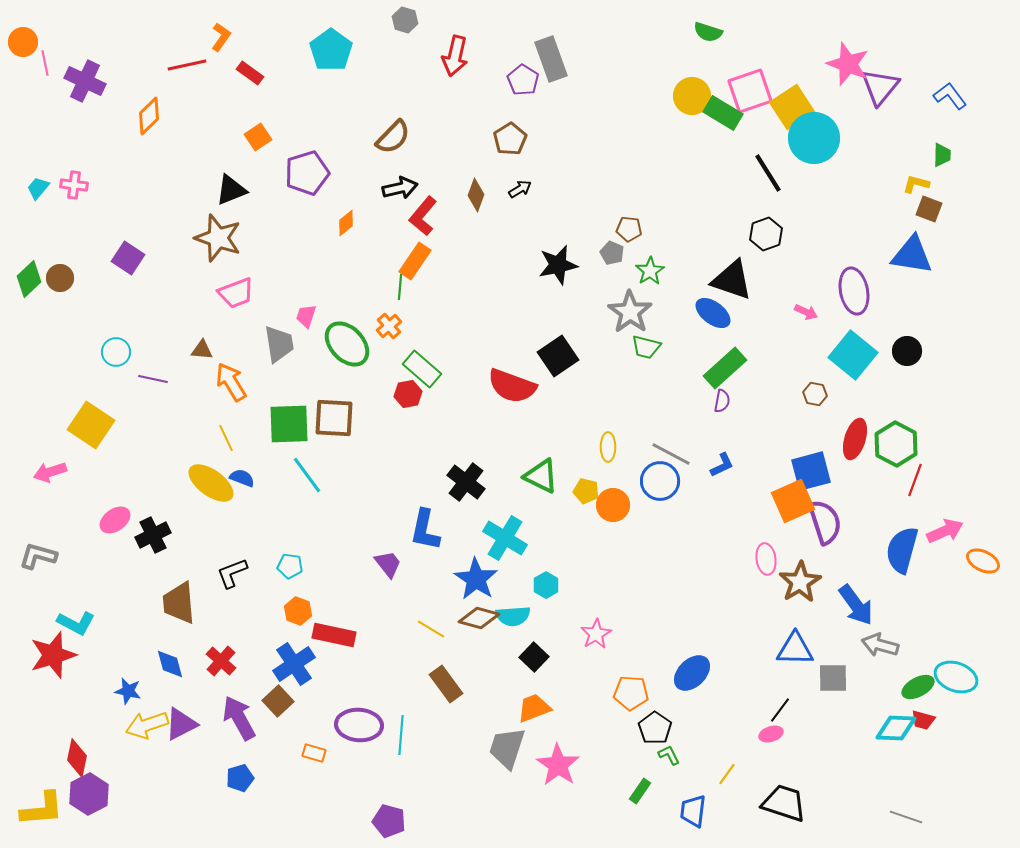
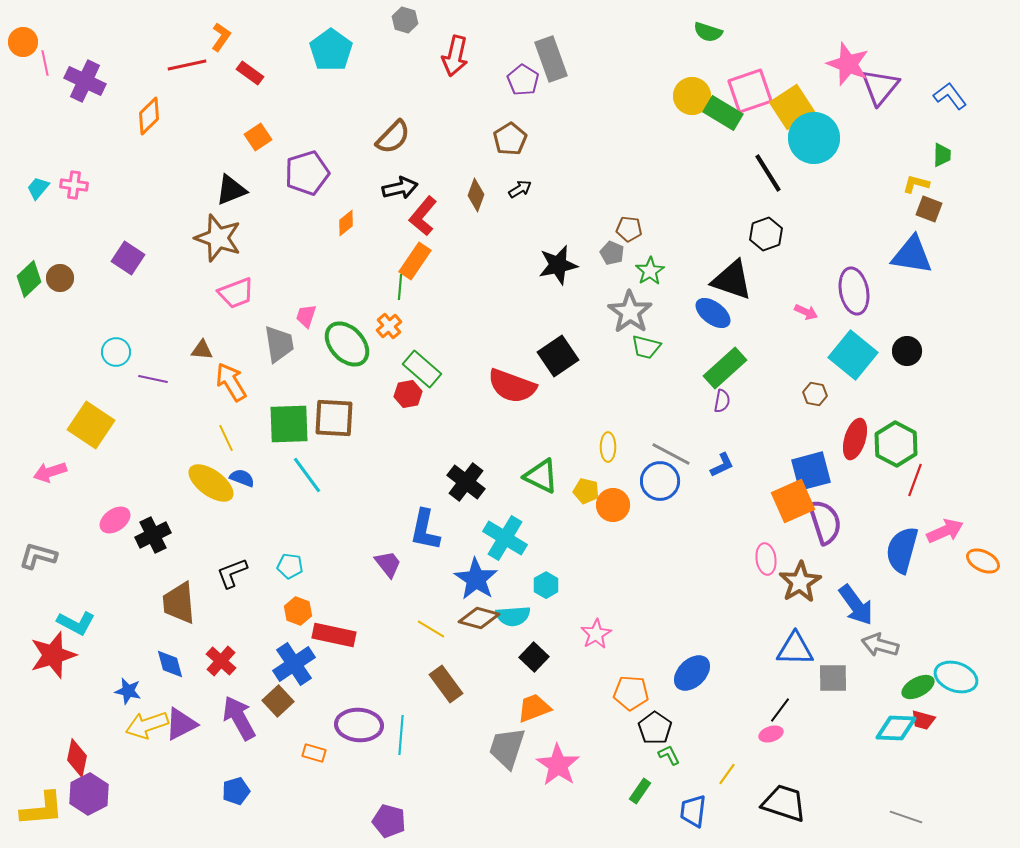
blue pentagon at (240, 778): moved 4 px left, 13 px down
